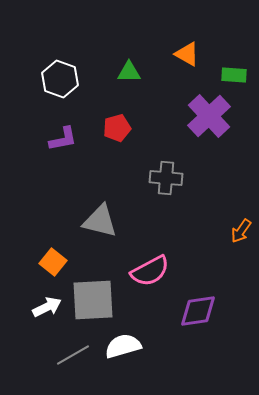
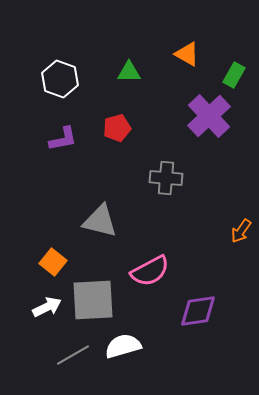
green rectangle: rotated 65 degrees counterclockwise
